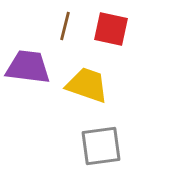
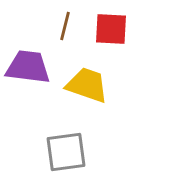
red square: rotated 9 degrees counterclockwise
gray square: moved 35 px left, 6 px down
